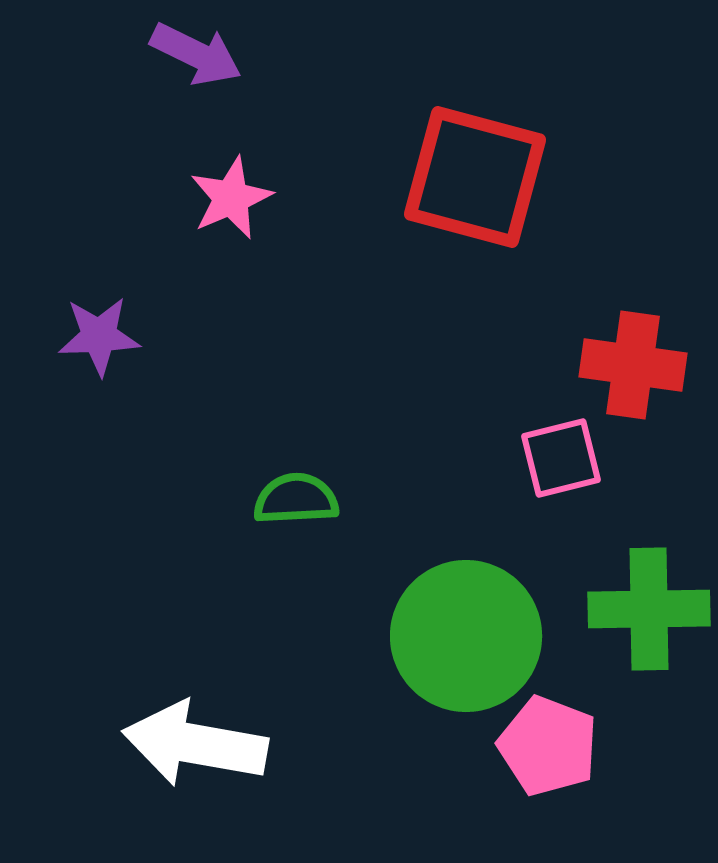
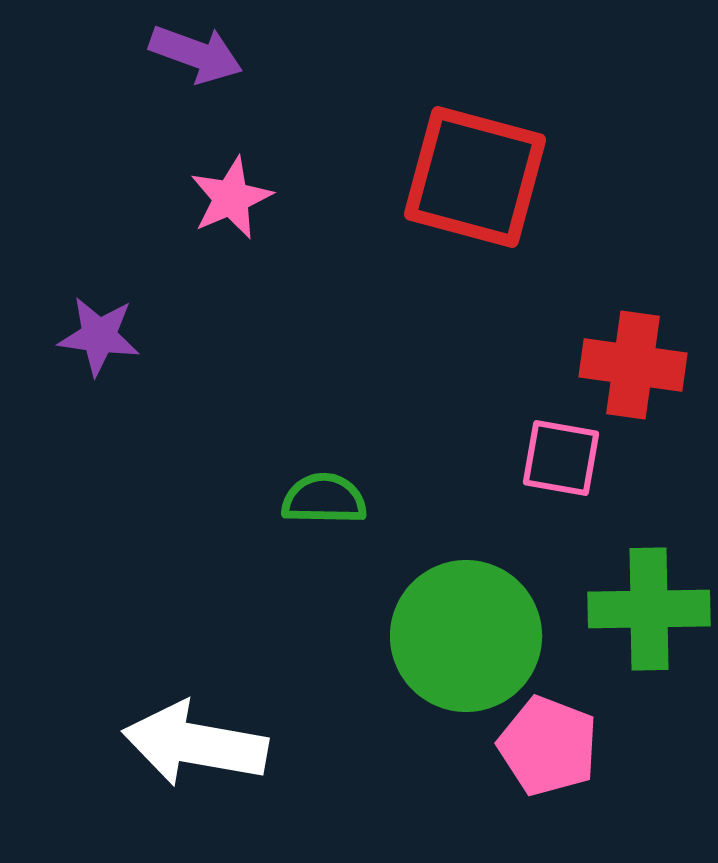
purple arrow: rotated 6 degrees counterclockwise
purple star: rotated 10 degrees clockwise
pink square: rotated 24 degrees clockwise
green semicircle: moved 28 px right; rotated 4 degrees clockwise
